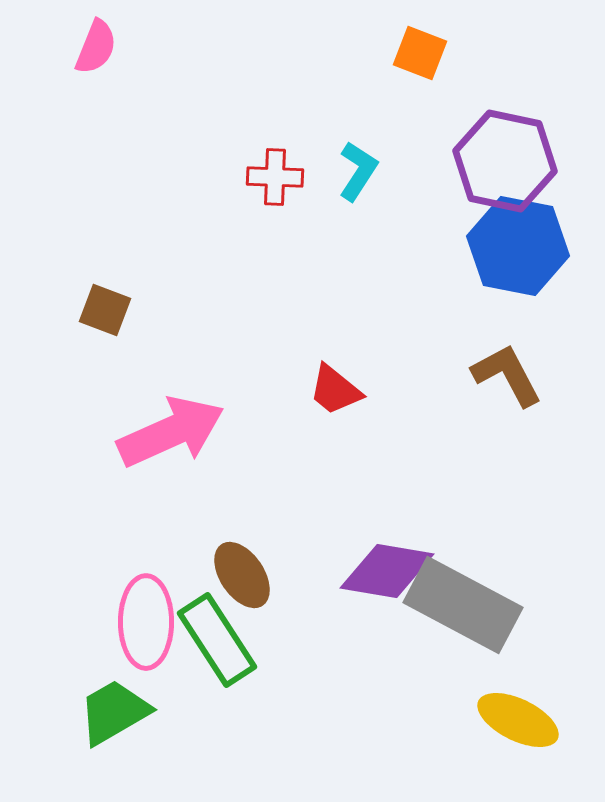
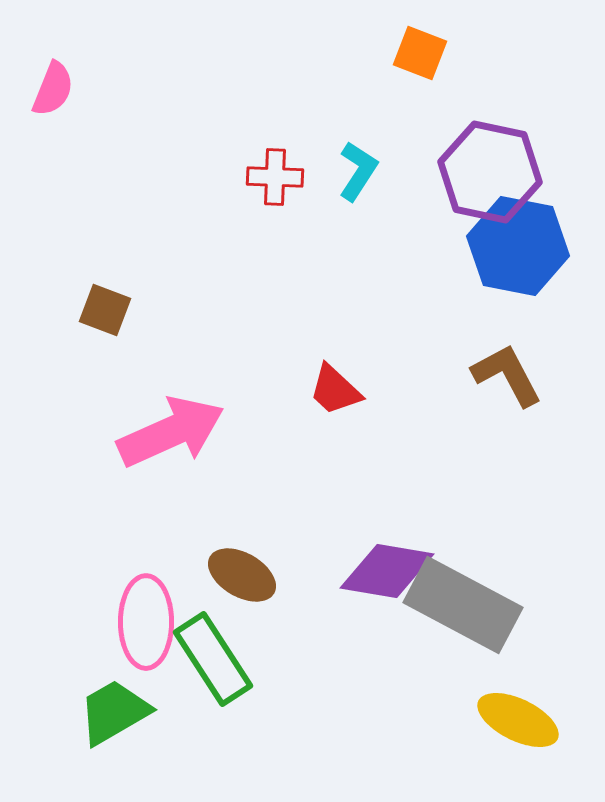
pink semicircle: moved 43 px left, 42 px down
purple hexagon: moved 15 px left, 11 px down
red trapezoid: rotated 4 degrees clockwise
brown ellipse: rotated 26 degrees counterclockwise
green rectangle: moved 4 px left, 19 px down
